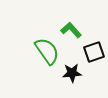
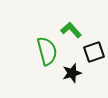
green semicircle: rotated 20 degrees clockwise
black star: rotated 12 degrees counterclockwise
